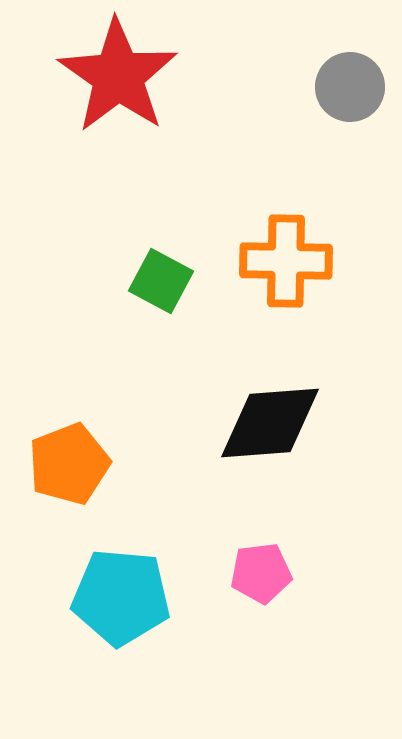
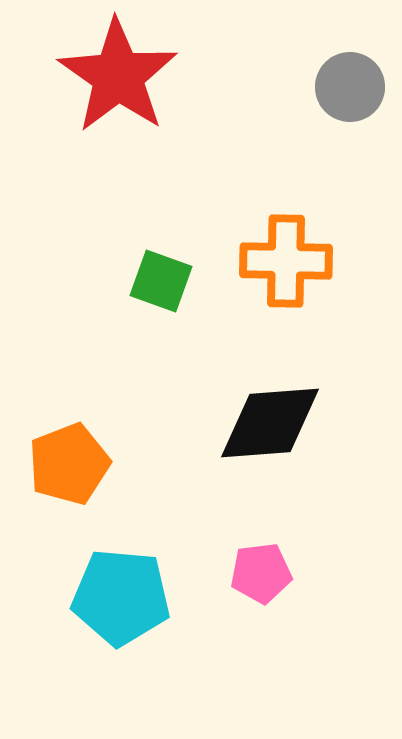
green square: rotated 8 degrees counterclockwise
